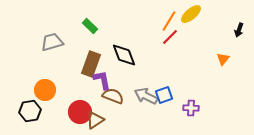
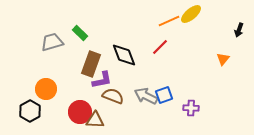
orange line: rotated 35 degrees clockwise
green rectangle: moved 10 px left, 7 px down
red line: moved 10 px left, 10 px down
purple L-shape: rotated 90 degrees clockwise
orange circle: moved 1 px right, 1 px up
black hexagon: rotated 20 degrees counterclockwise
brown triangle: rotated 36 degrees clockwise
